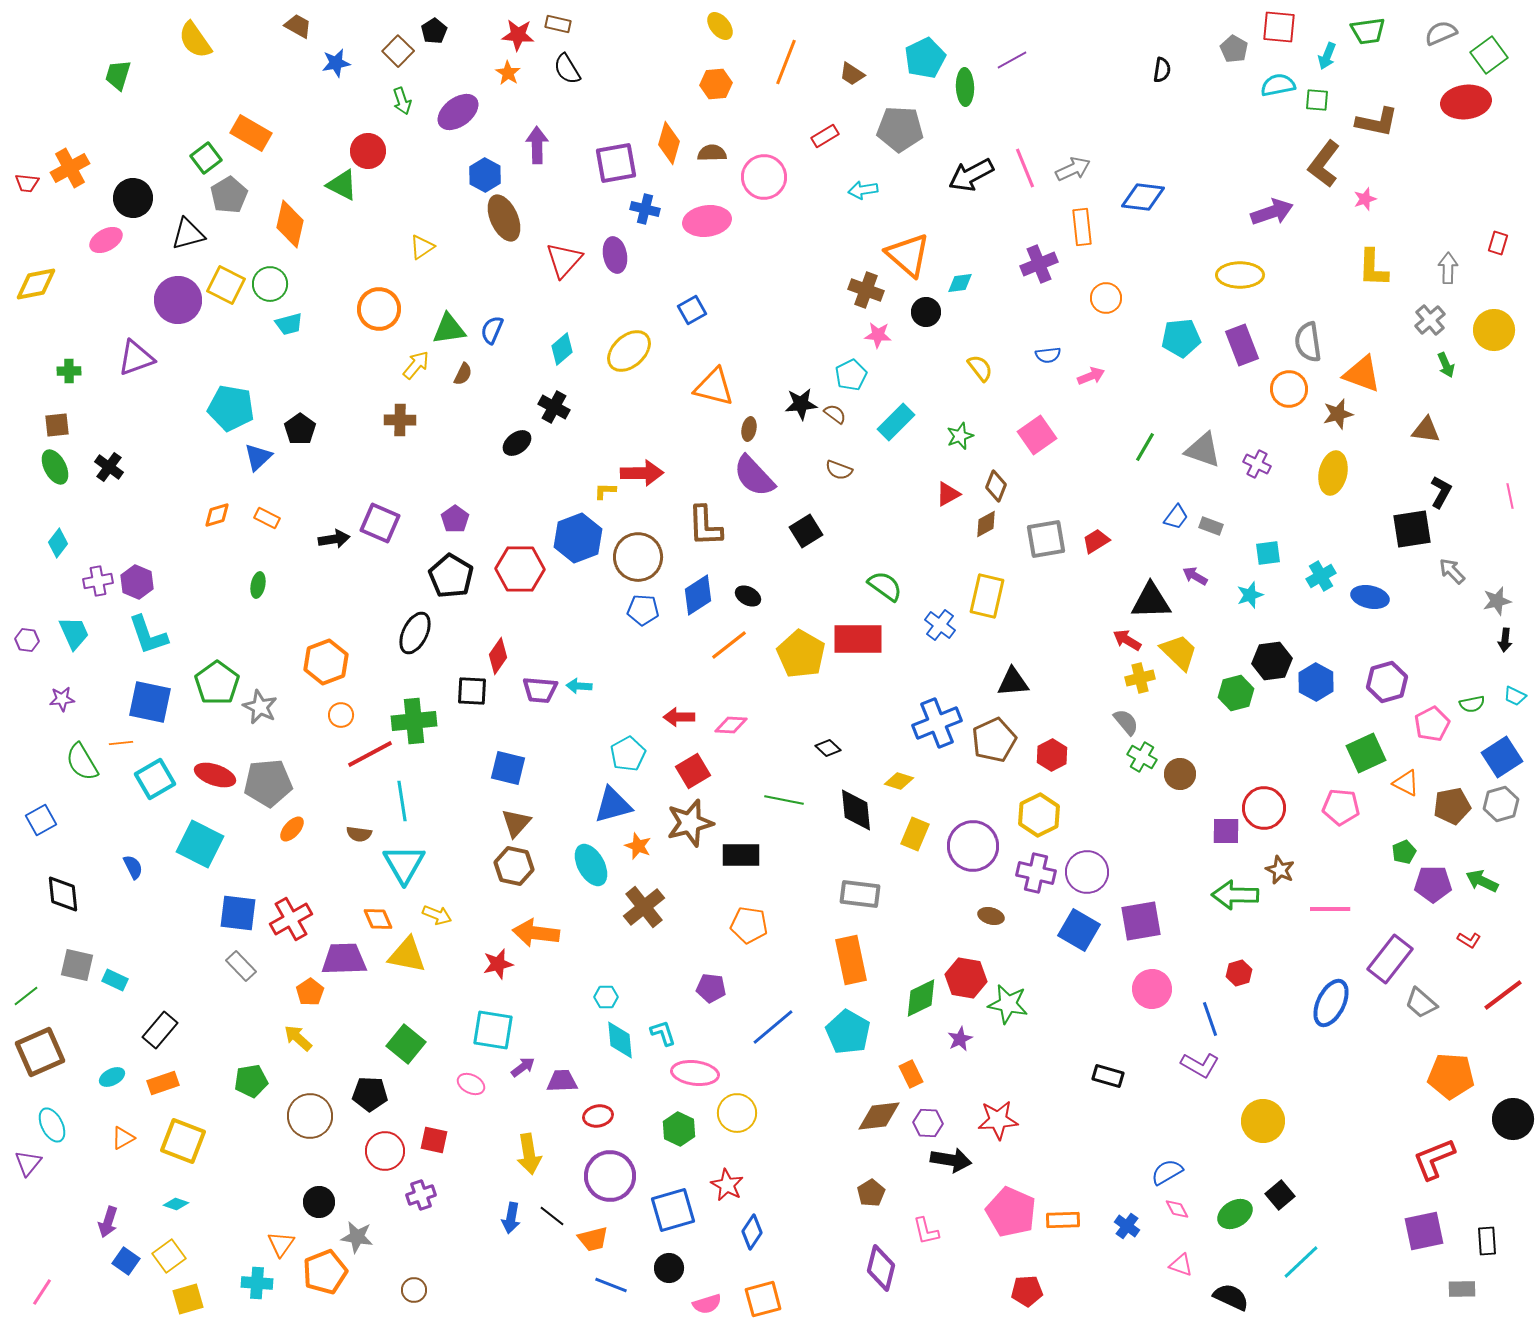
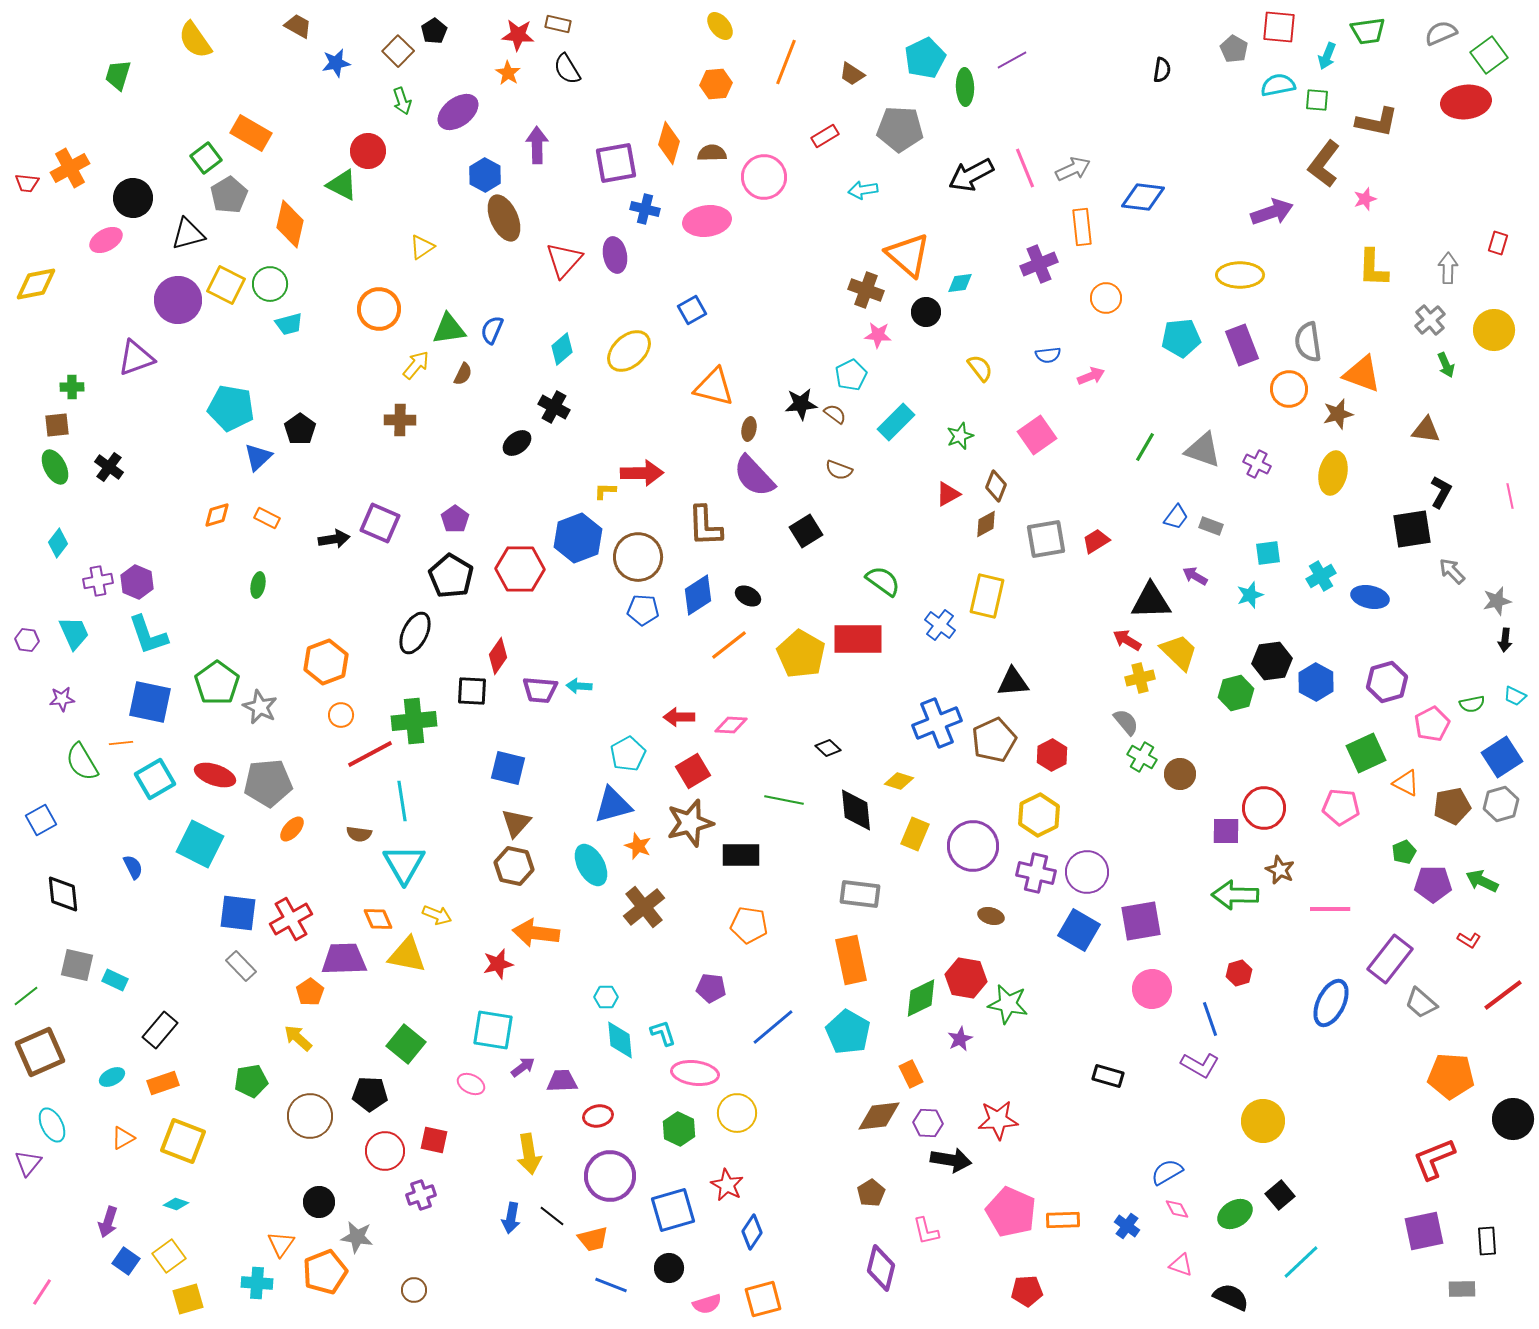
green cross at (69, 371): moved 3 px right, 16 px down
green semicircle at (885, 586): moved 2 px left, 5 px up
